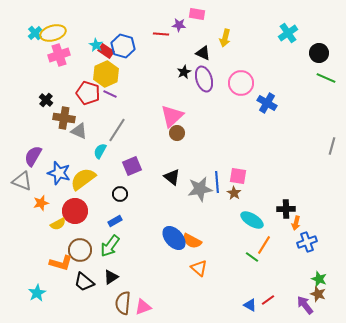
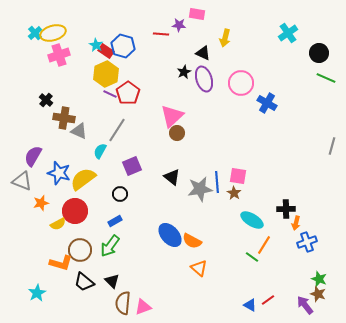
red pentagon at (88, 93): moved 40 px right; rotated 20 degrees clockwise
blue ellipse at (174, 238): moved 4 px left, 3 px up
black triangle at (111, 277): moved 1 px right, 4 px down; rotated 42 degrees counterclockwise
